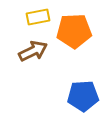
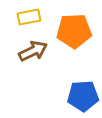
yellow rectangle: moved 9 px left
